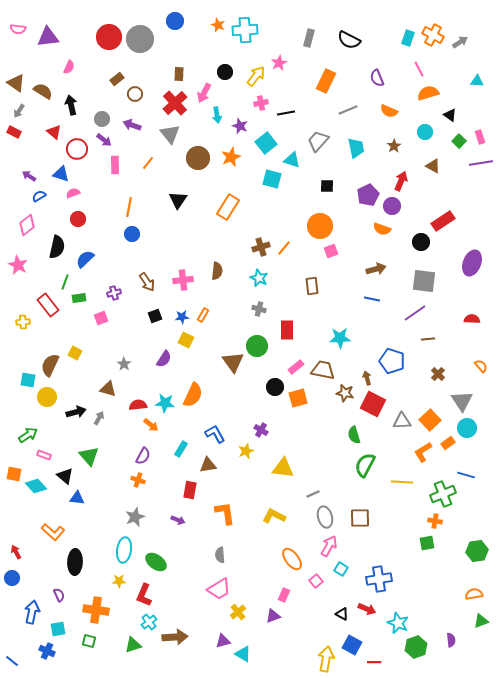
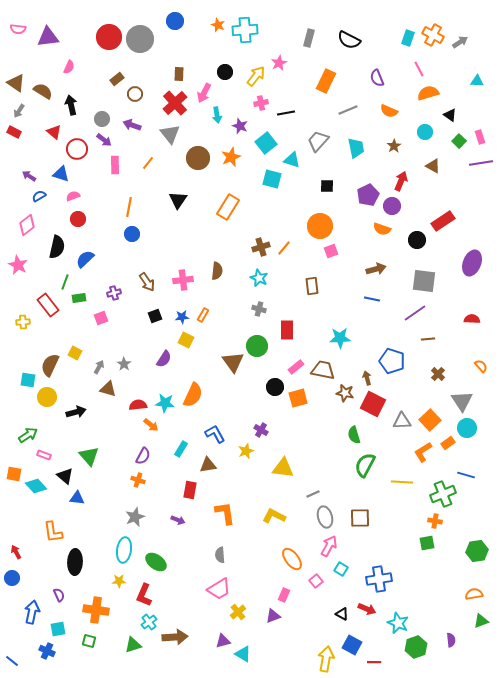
pink semicircle at (73, 193): moved 3 px down
black circle at (421, 242): moved 4 px left, 2 px up
gray arrow at (99, 418): moved 51 px up
orange L-shape at (53, 532): rotated 40 degrees clockwise
